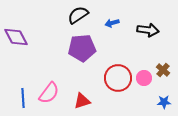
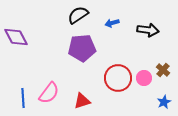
blue star: rotated 24 degrees counterclockwise
